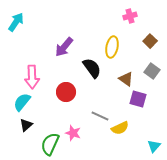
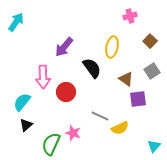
gray square: rotated 21 degrees clockwise
pink arrow: moved 11 px right
purple square: rotated 24 degrees counterclockwise
green semicircle: moved 1 px right
